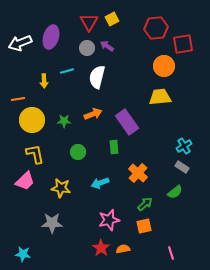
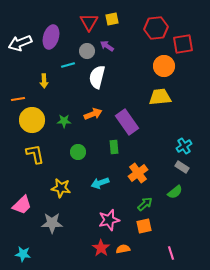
yellow square: rotated 16 degrees clockwise
gray circle: moved 3 px down
cyan line: moved 1 px right, 6 px up
orange cross: rotated 12 degrees clockwise
pink trapezoid: moved 3 px left, 24 px down
